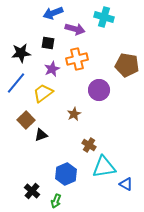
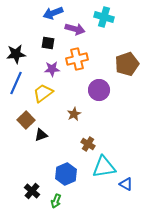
black star: moved 5 px left, 1 px down
brown pentagon: moved 1 px up; rotated 30 degrees counterclockwise
purple star: rotated 21 degrees clockwise
blue line: rotated 15 degrees counterclockwise
brown cross: moved 1 px left, 1 px up
